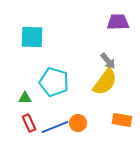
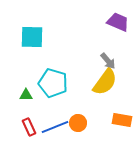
purple trapezoid: rotated 25 degrees clockwise
cyan pentagon: moved 1 px left, 1 px down
green triangle: moved 1 px right, 3 px up
red rectangle: moved 4 px down
